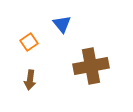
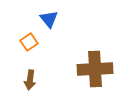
blue triangle: moved 13 px left, 5 px up
brown cross: moved 4 px right, 3 px down; rotated 8 degrees clockwise
